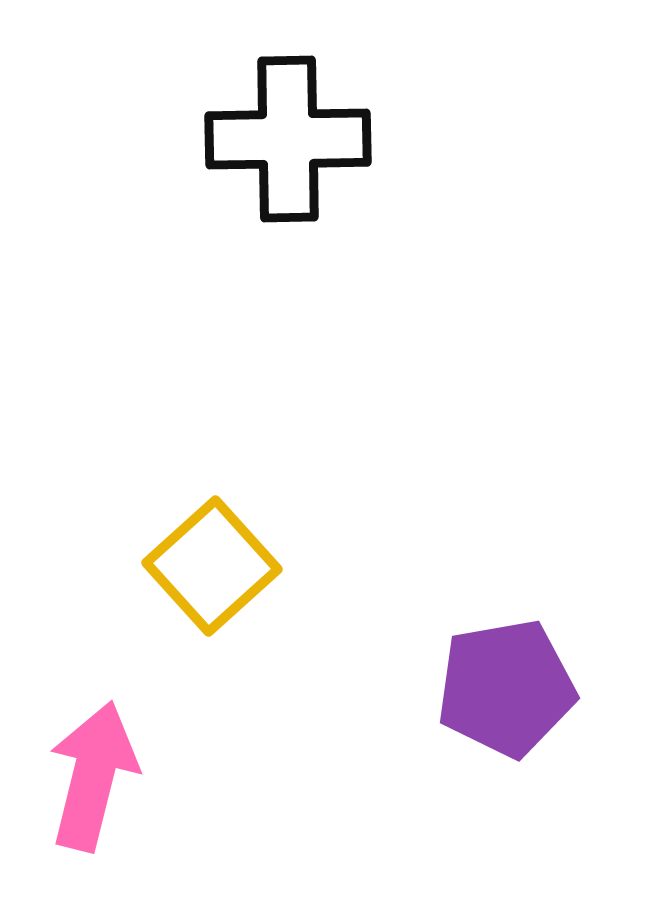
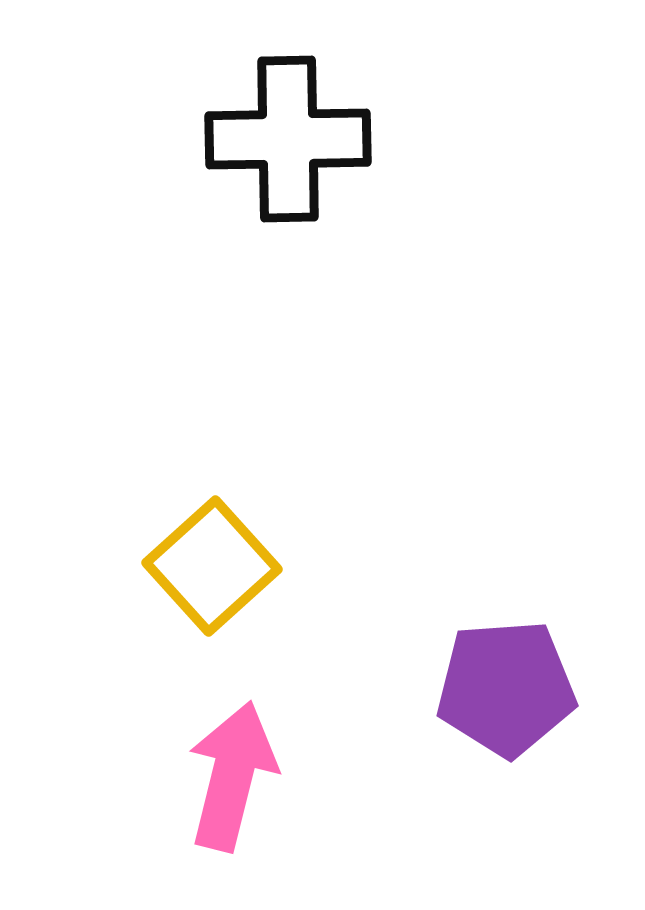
purple pentagon: rotated 6 degrees clockwise
pink arrow: moved 139 px right
